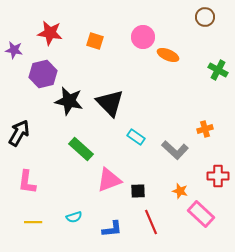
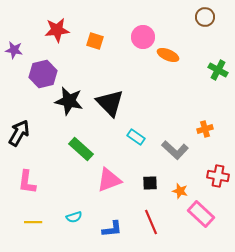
red star: moved 7 px right, 3 px up; rotated 15 degrees counterclockwise
red cross: rotated 10 degrees clockwise
black square: moved 12 px right, 8 px up
